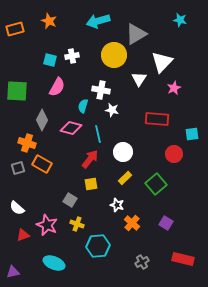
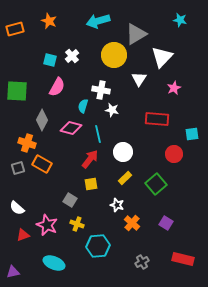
white cross at (72, 56): rotated 32 degrees counterclockwise
white triangle at (162, 62): moved 5 px up
